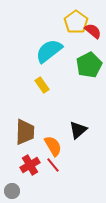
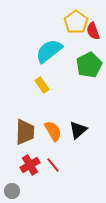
red semicircle: rotated 150 degrees counterclockwise
orange semicircle: moved 15 px up
